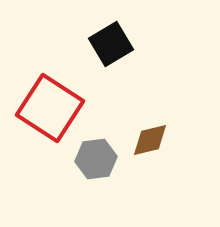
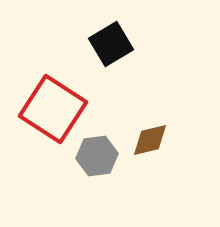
red square: moved 3 px right, 1 px down
gray hexagon: moved 1 px right, 3 px up
